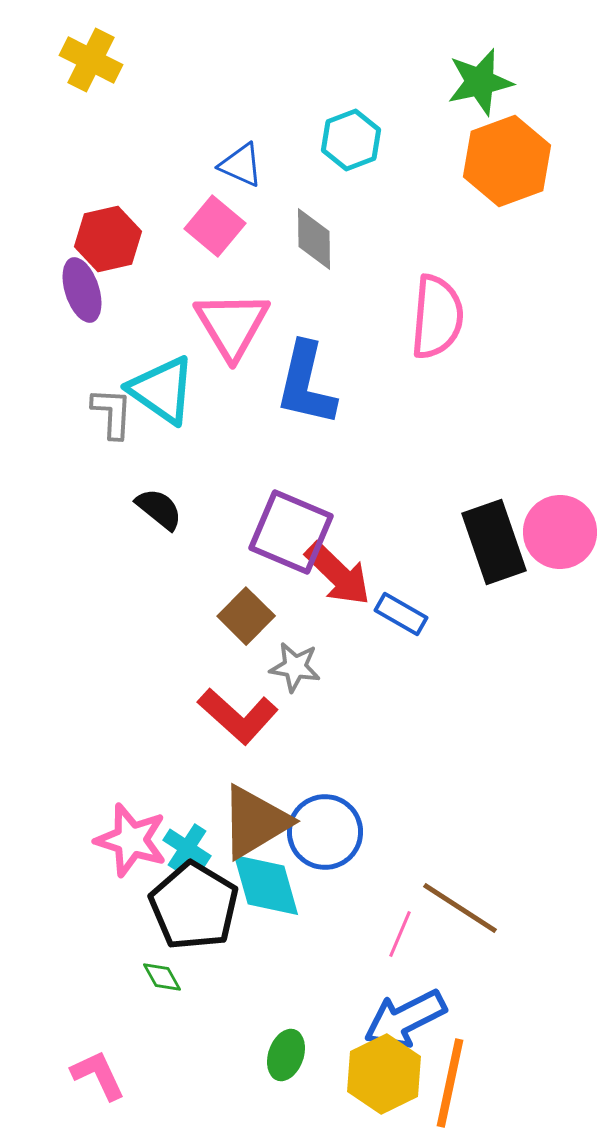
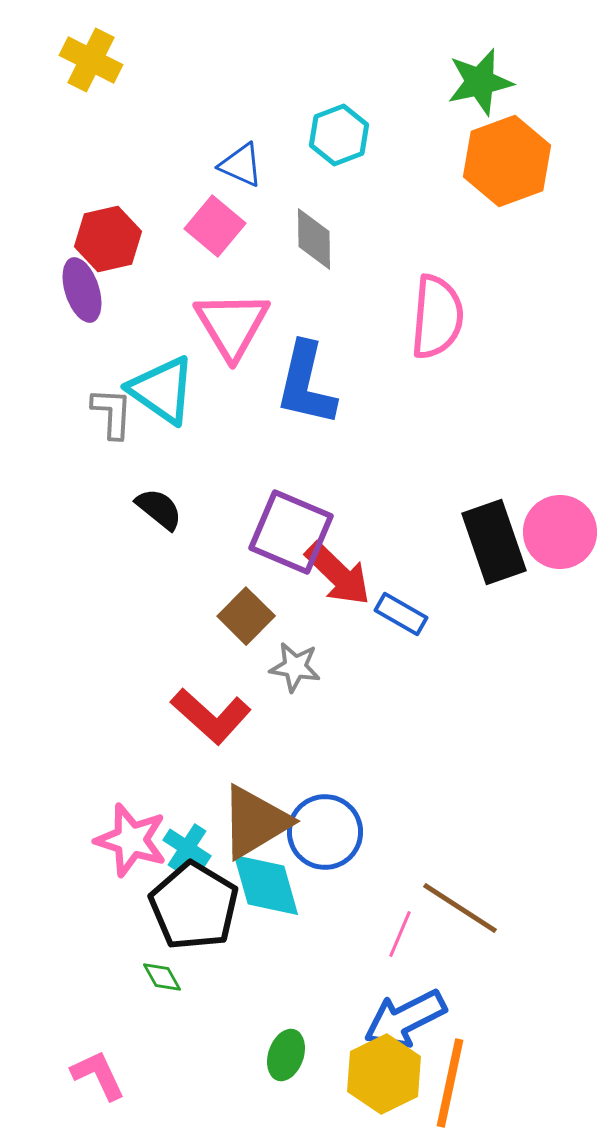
cyan hexagon: moved 12 px left, 5 px up
red L-shape: moved 27 px left
